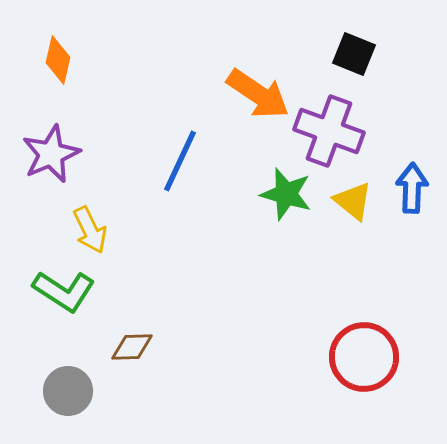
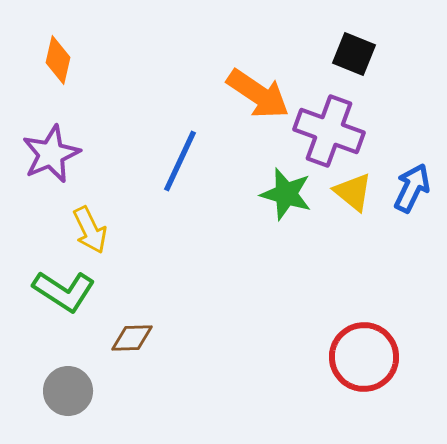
blue arrow: rotated 24 degrees clockwise
yellow triangle: moved 9 px up
brown diamond: moved 9 px up
